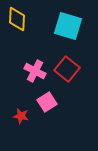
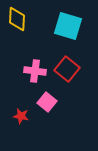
pink cross: rotated 20 degrees counterclockwise
pink square: rotated 18 degrees counterclockwise
